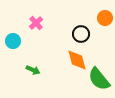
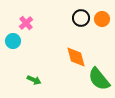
orange circle: moved 3 px left, 1 px down
pink cross: moved 10 px left
black circle: moved 16 px up
orange diamond: moved 1 px left, 3 px up
green arrow: moved 1 px right, 10 px down
